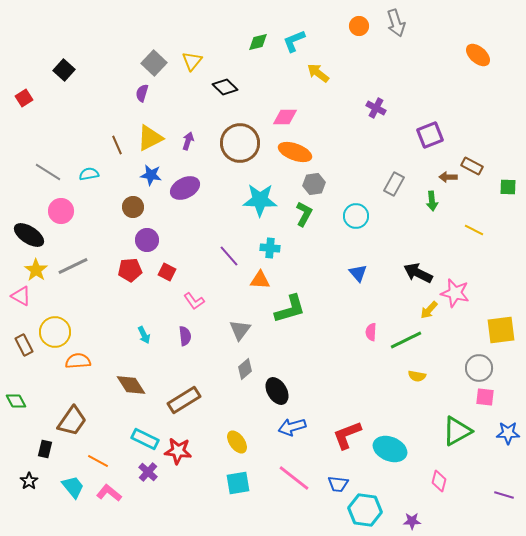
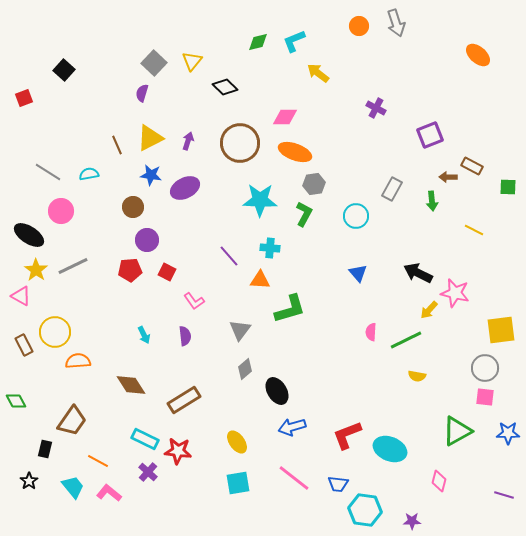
red square at (24, 98): rotated 12 degrees clockwise
gray rectangle at (394, 184): moved 2 px left, 5 px down
gray circle at (479, 368): moved 6 px right
